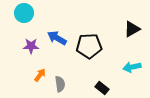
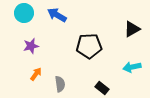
blue arrow: moved 23 px up
purple star: rotated 14 degrees counterclockwise
orange arrow: moved 4 px left, 1 px up
